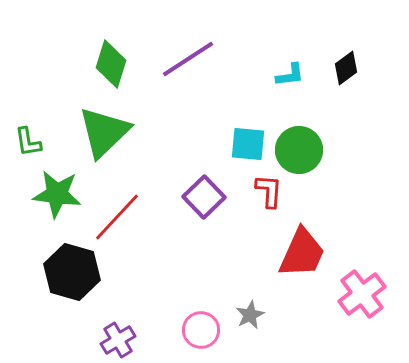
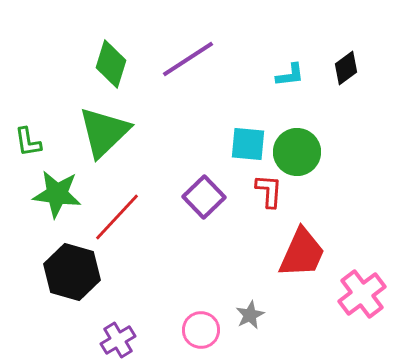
green circle: moved 2 px left, 2 px down
